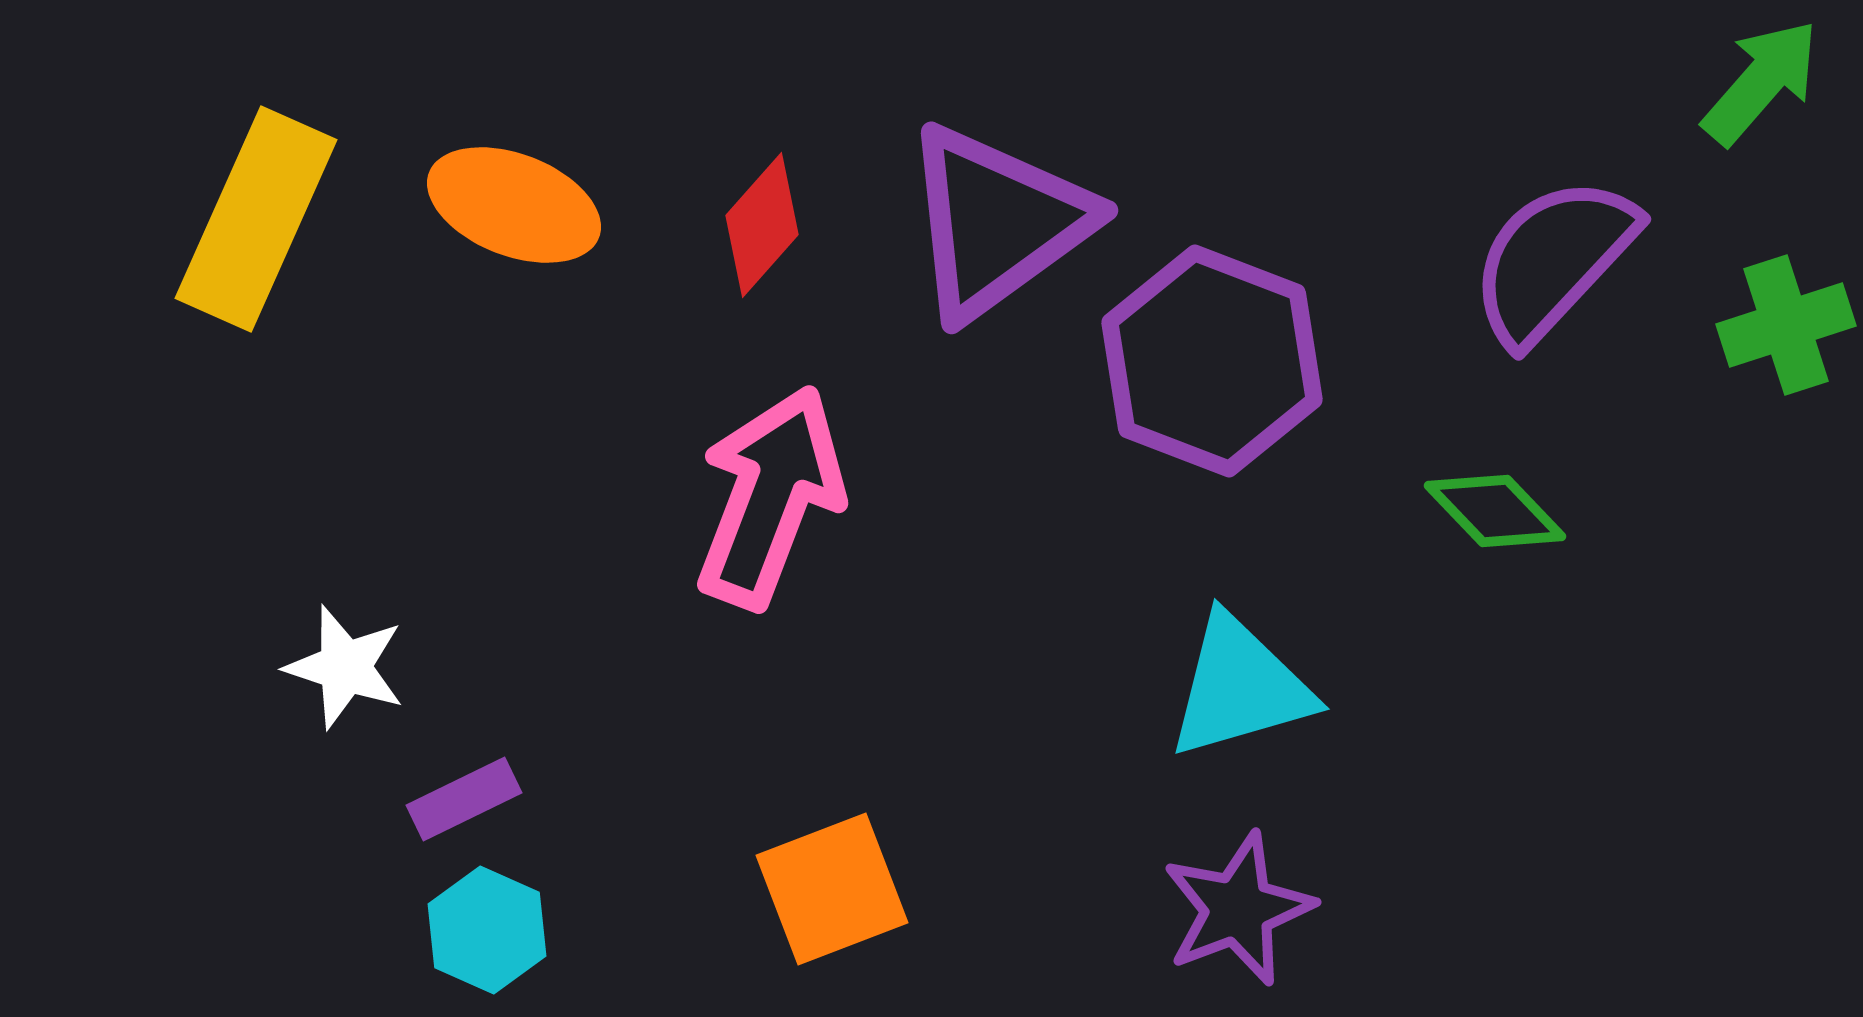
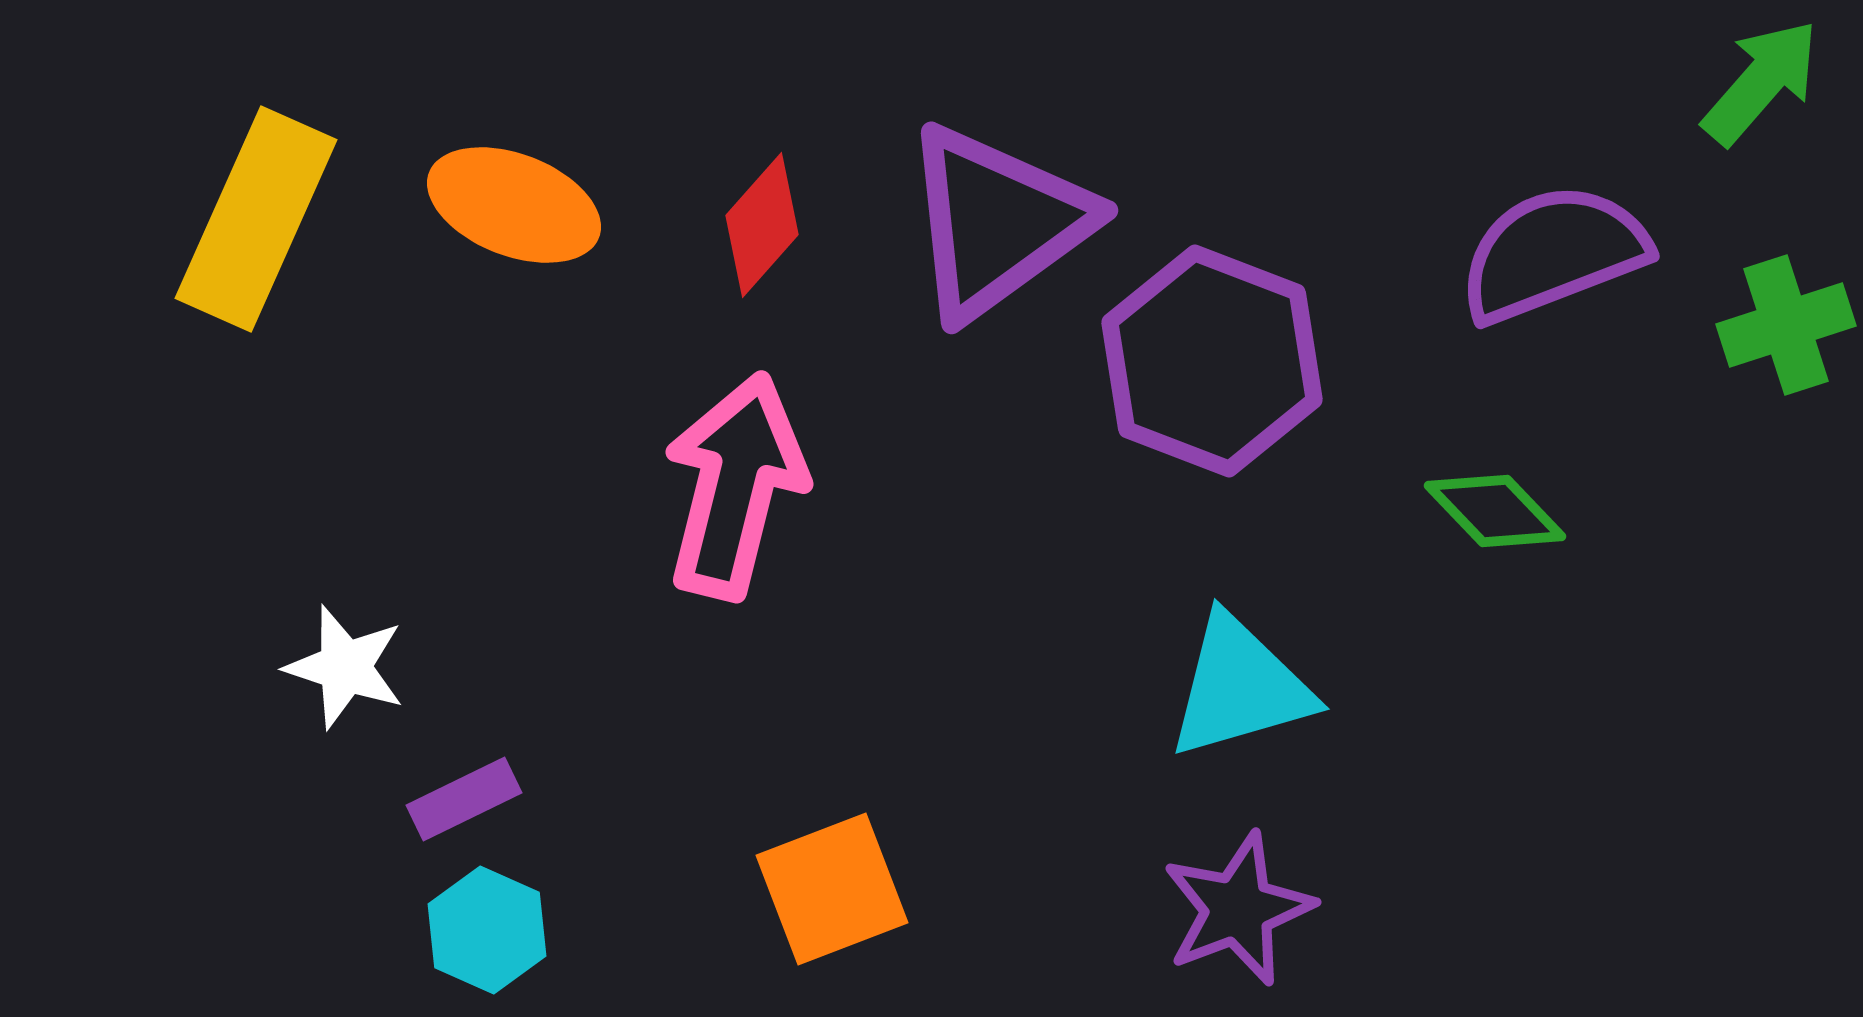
purple semicircle: moved 7 px up; rotated 26 degrees clockwise
pink arrow: moved 35 px left, 11 px up; rotated 7 degrees counterclockwise
